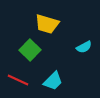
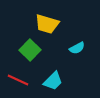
cyan semicircle: moved 7 px left, 1 px down
